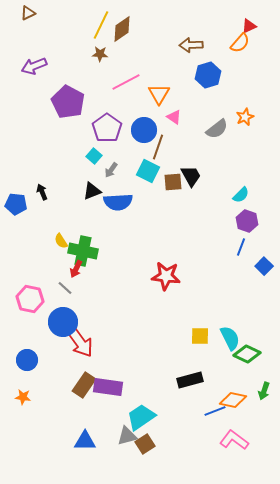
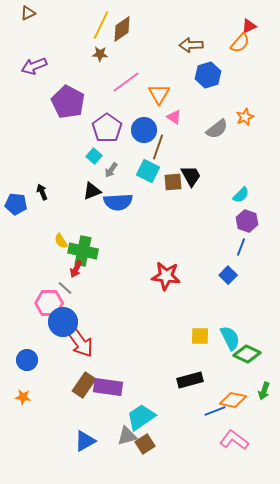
pink line at (126, 82): rotated 8 degrees counterclockwise
blue square at (264, 266): moved 36 px left, 9 px down
pink hexagon at (30, 299): moved 19 px right, 4 px down; rotated 12 degrees counterclockwise
blue triangle at (85, 441): rotated 30 degrees counterclockwise
